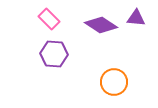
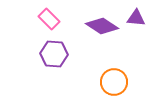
purple diamond: moved 1 px right, 1 px down
